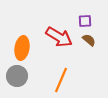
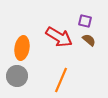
purple square: rotated 16 degrees clockwise
